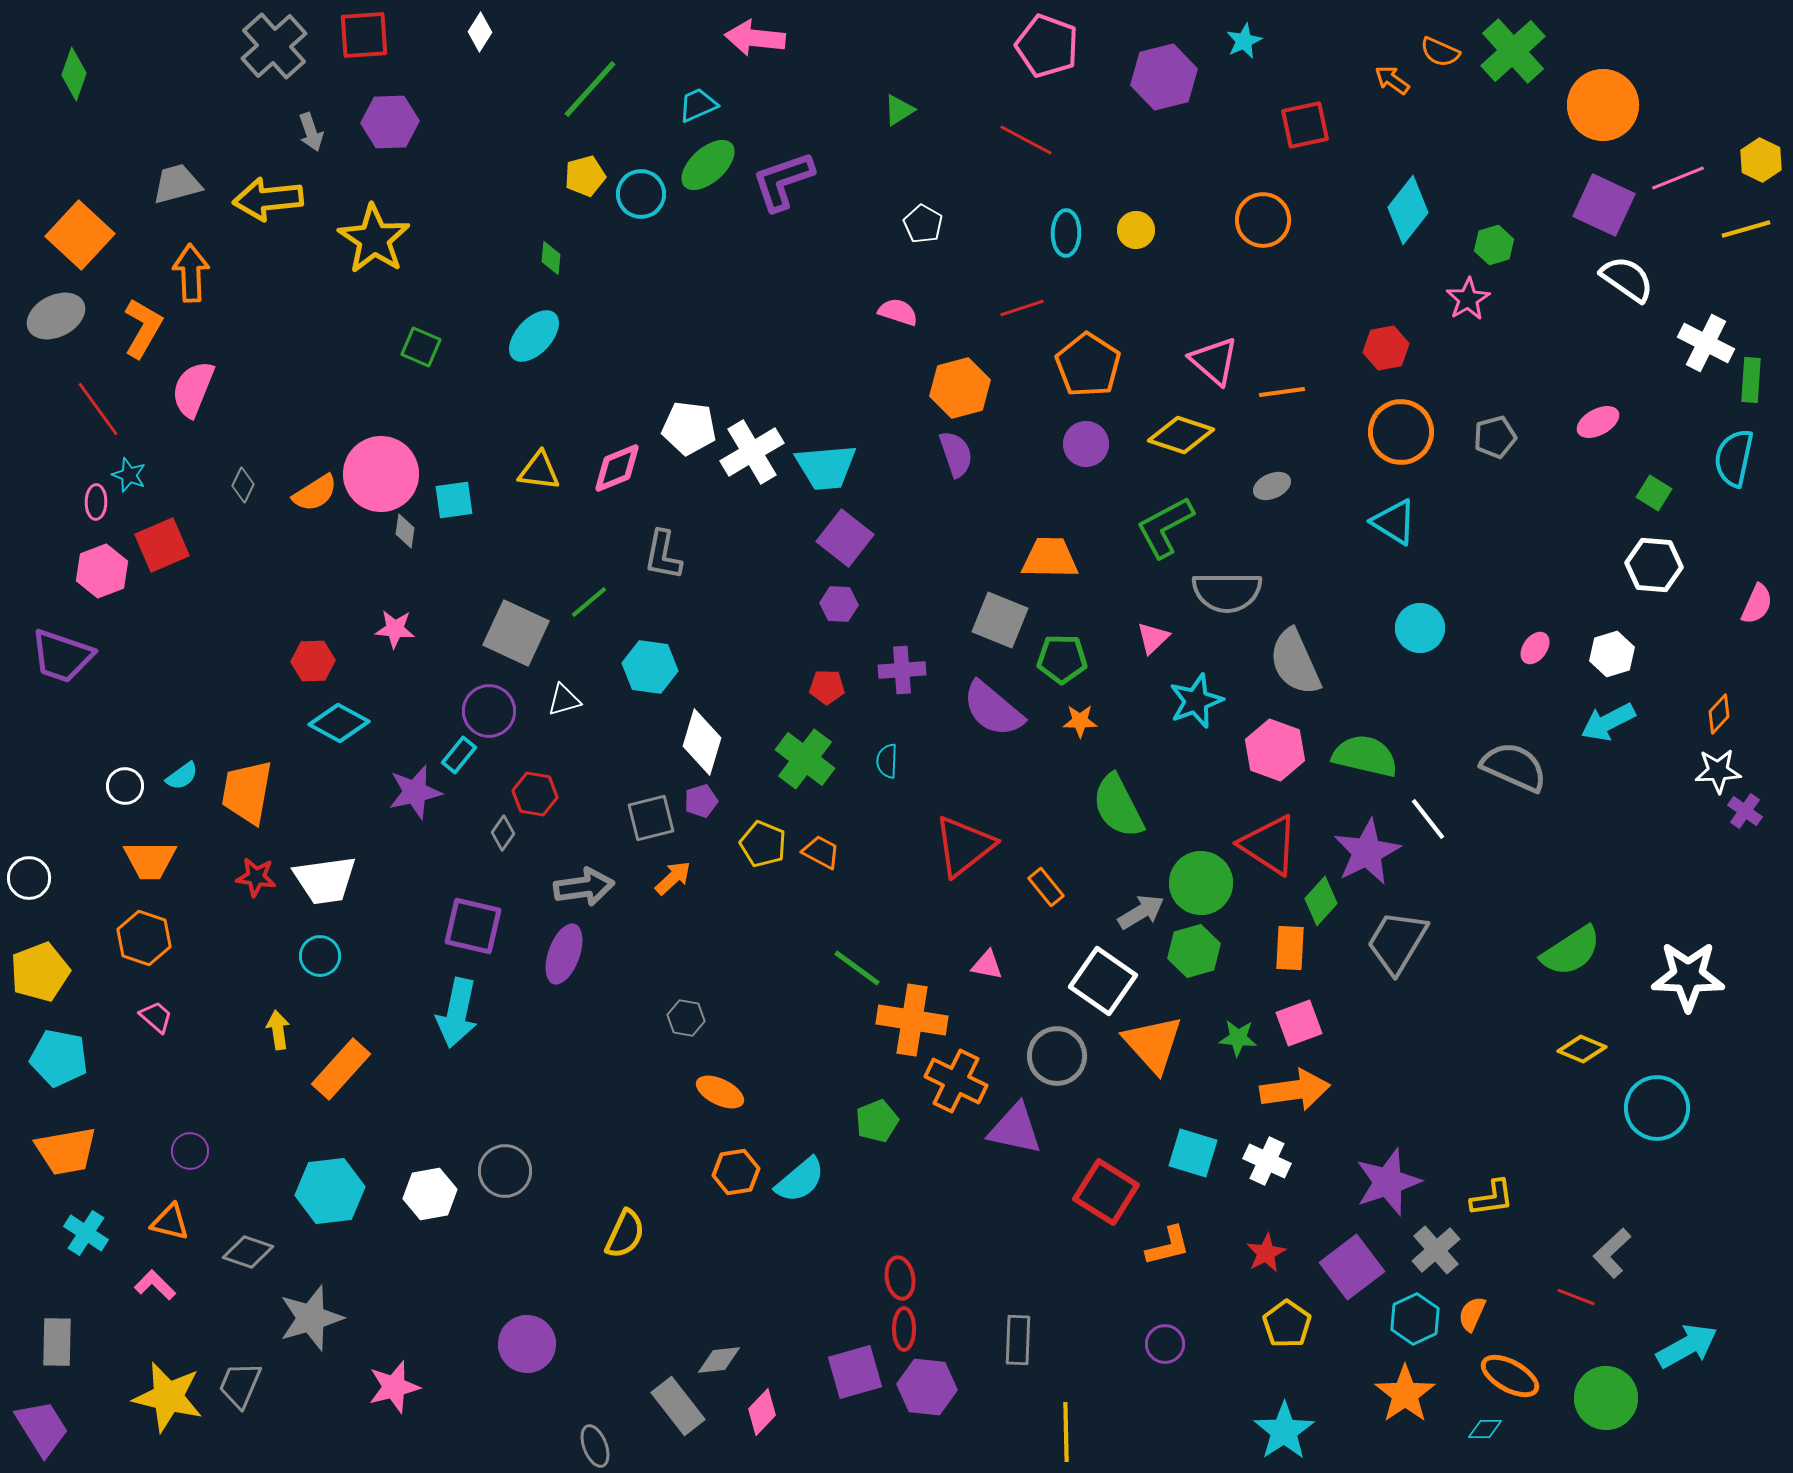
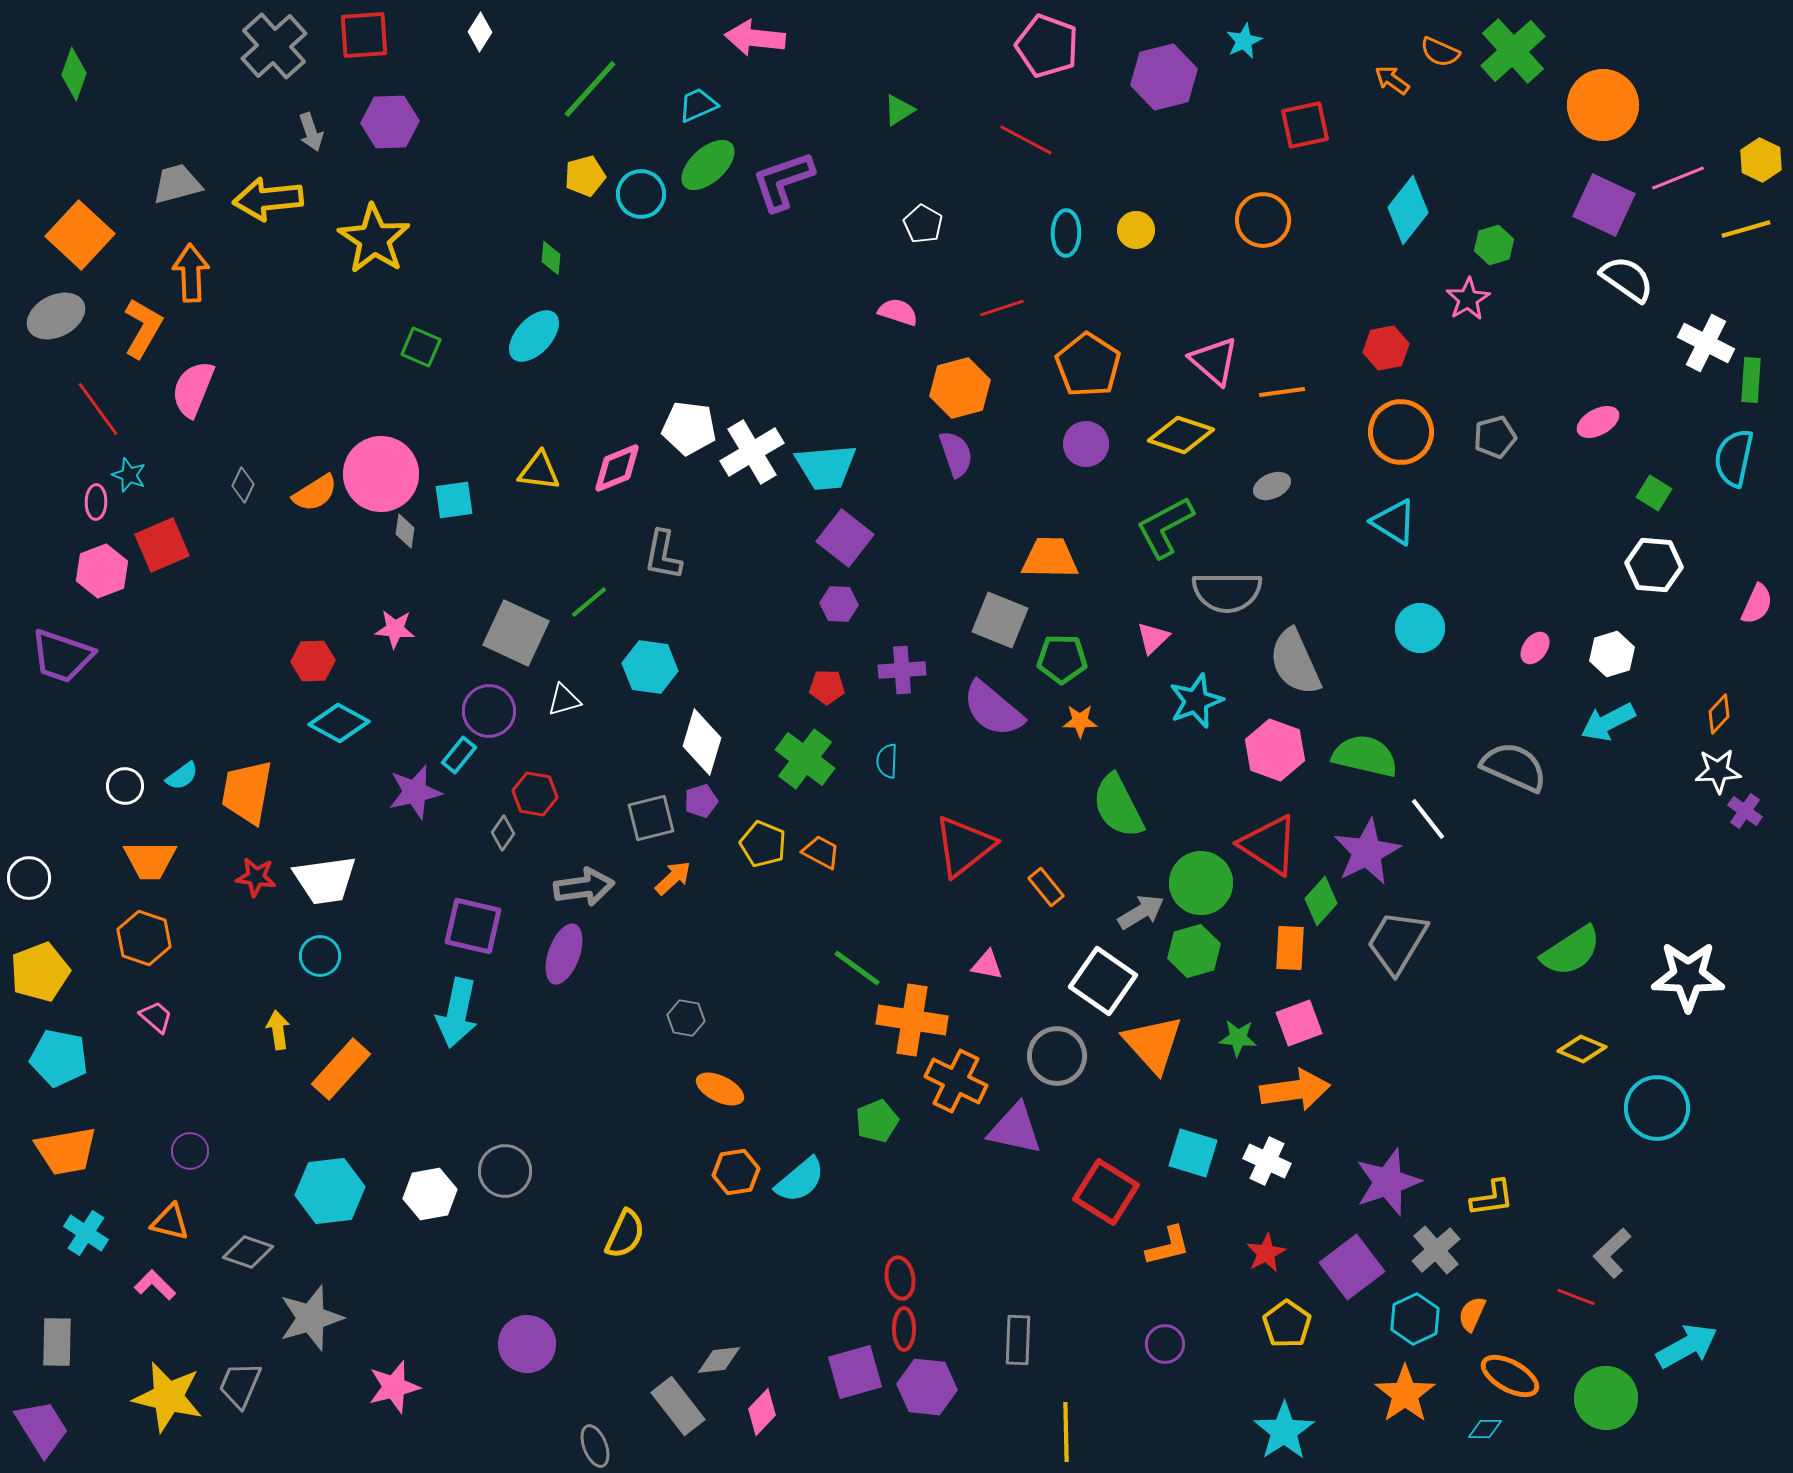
red line at (1022, 308): moved 20 px left
orange ellipse at (720, 1092): moved 3 px up
